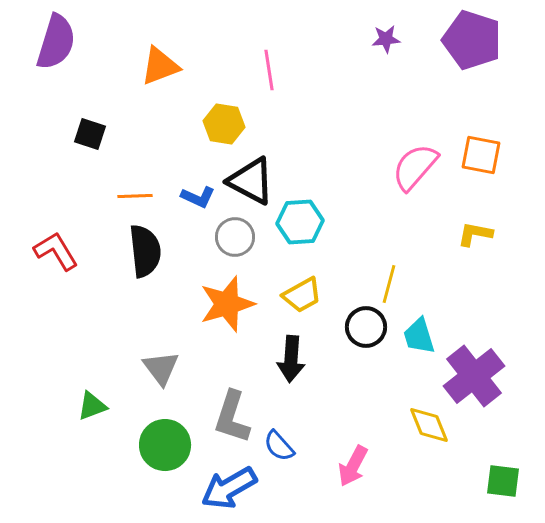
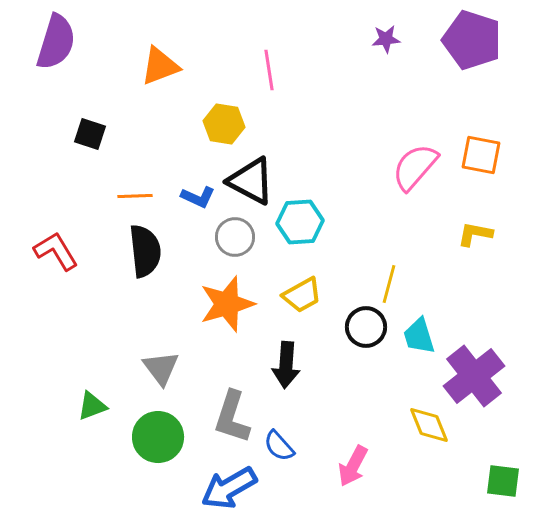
black arrow: moved 5 px left, 6 px down
green circle: moved 7 px left, 8 px up
